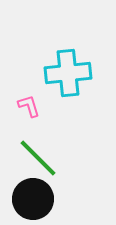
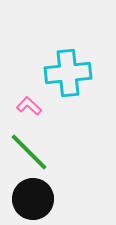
pink L-shape: rotated 30 degrees counterclockwise
green line: moved 9 px left, 6 px up
